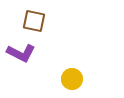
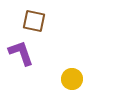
purple L-shape: rotated 136 degrees counterclockwise
